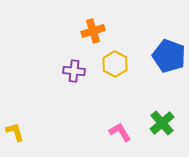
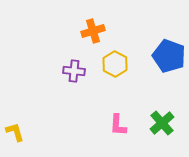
pink L-shape: moved 2 px left, 7 px up; rotated 145 degrees counterclockwise
